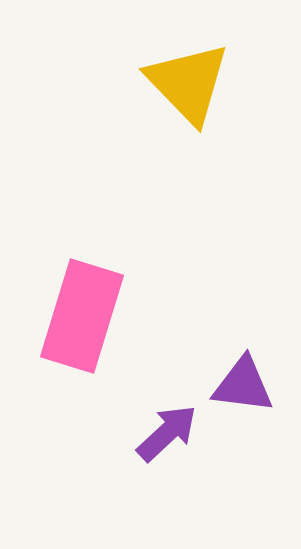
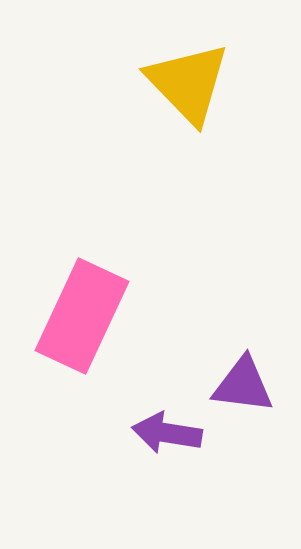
pink rectangle: rotated 8 degrees clockwise
purple arrow: rotated 128 degrees counterclockwise
